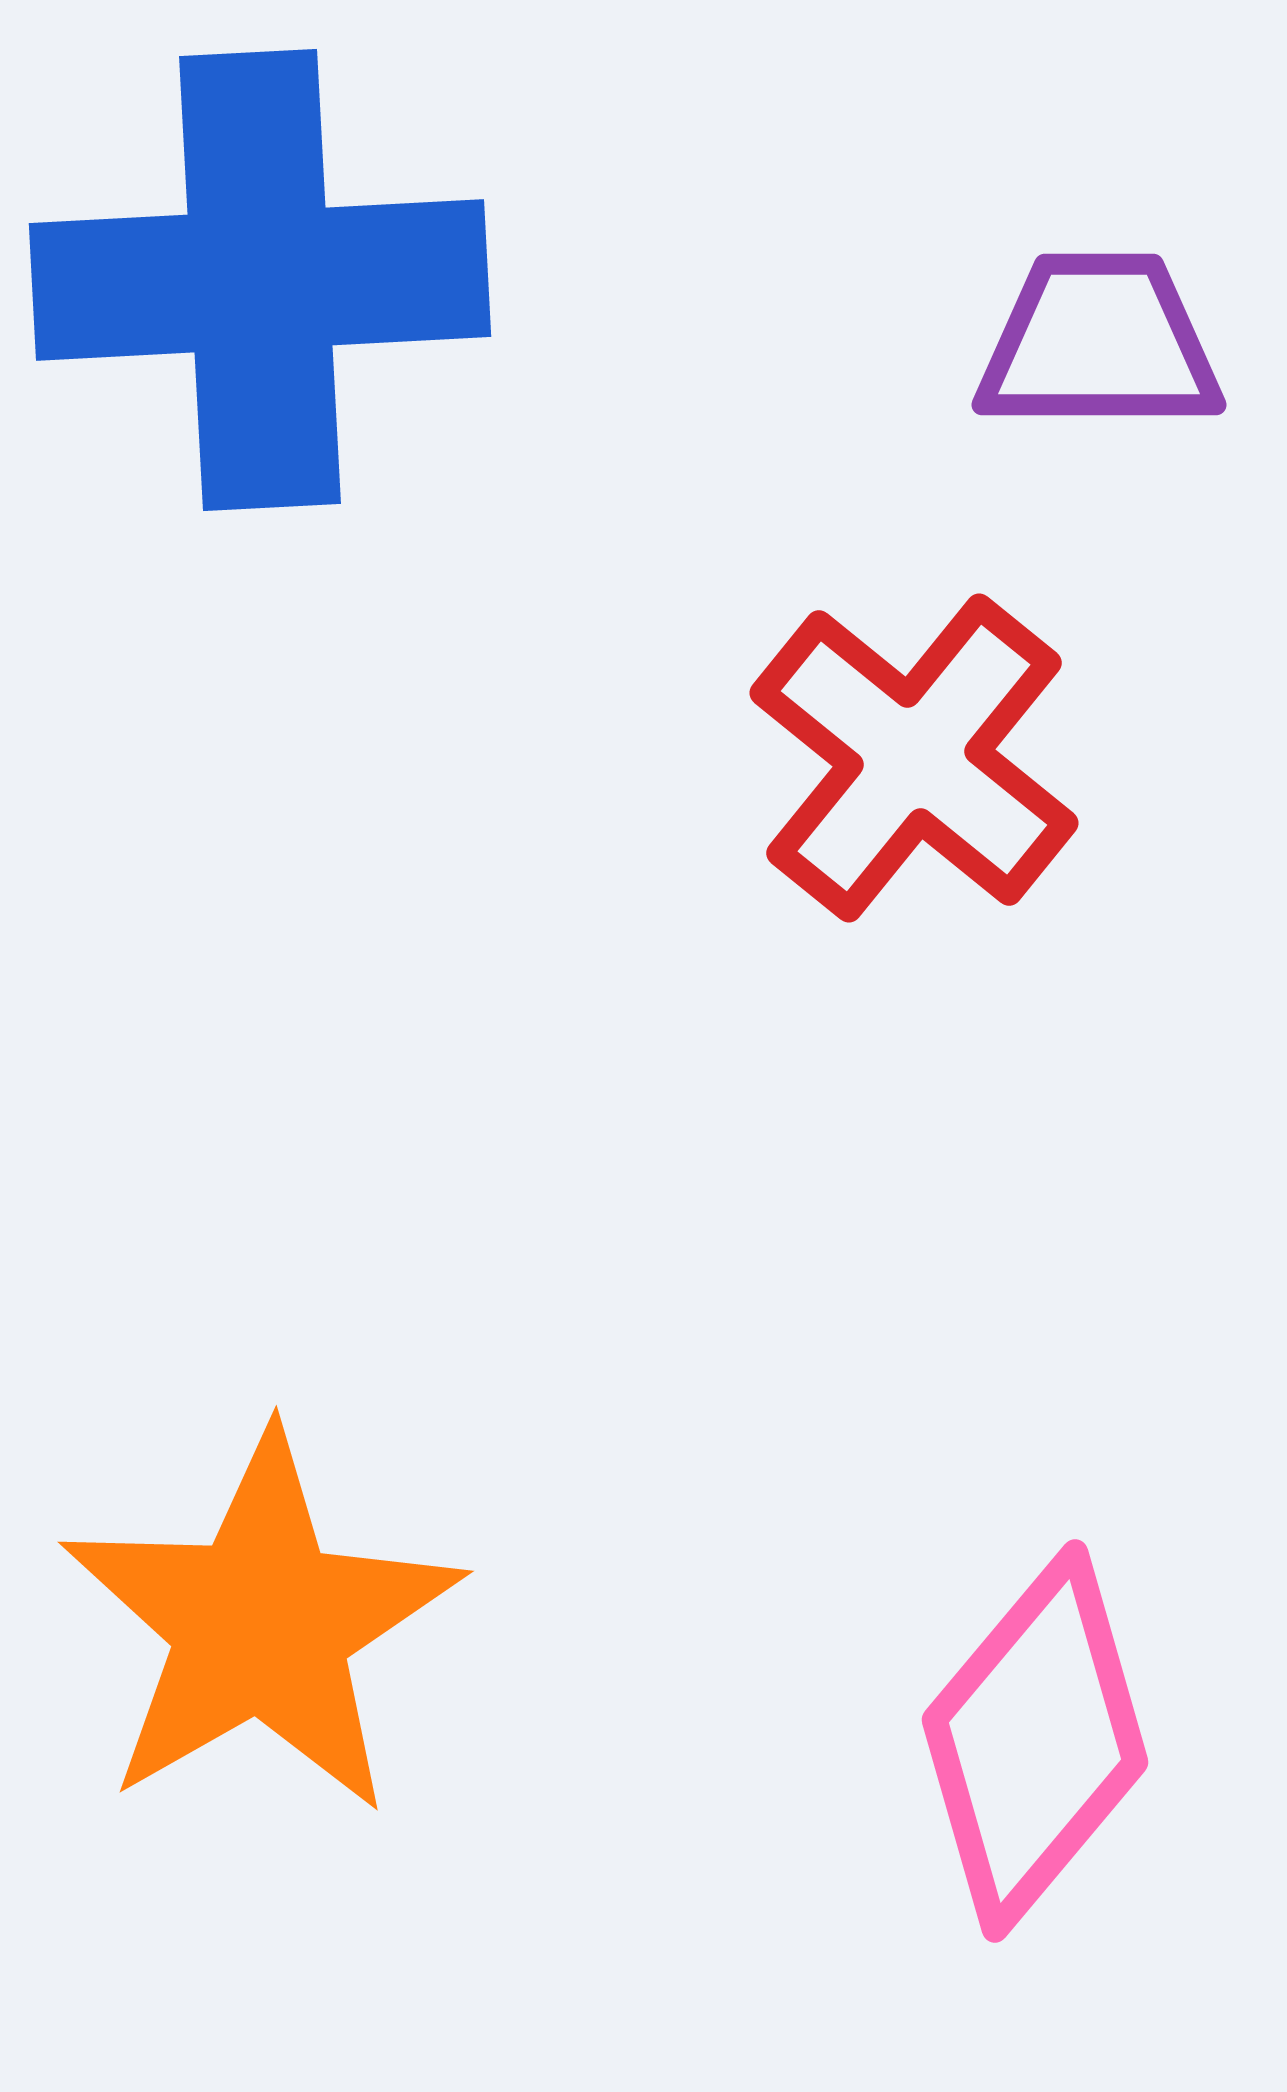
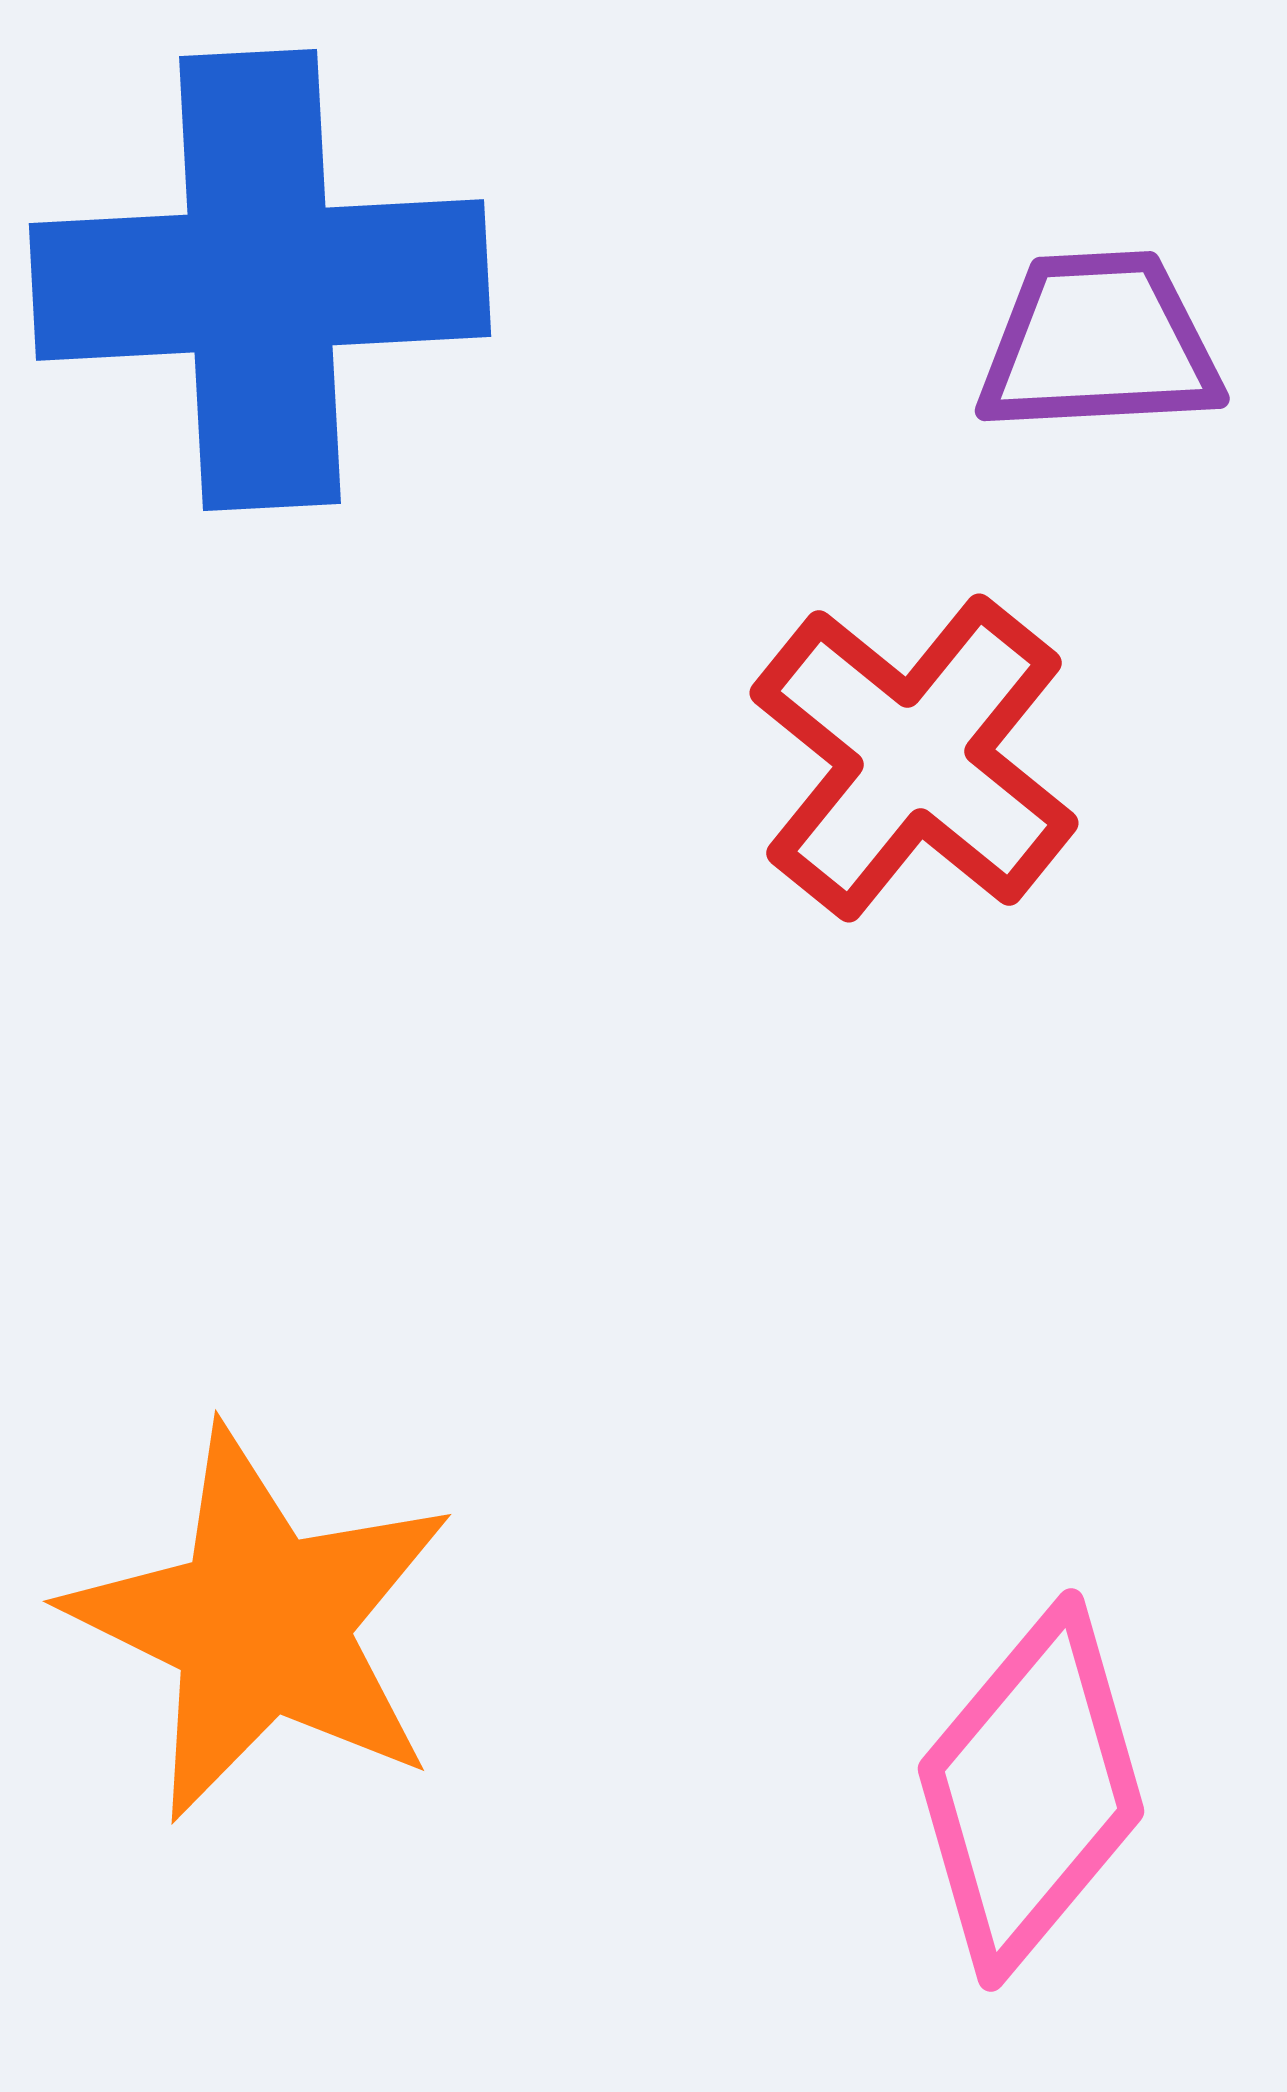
purple trapezoid: rotated 3 degrees counterclockwise
orange star: rotated 16 degrees counterclockwise
pink diamond: moved 4 px left, 49 px down
